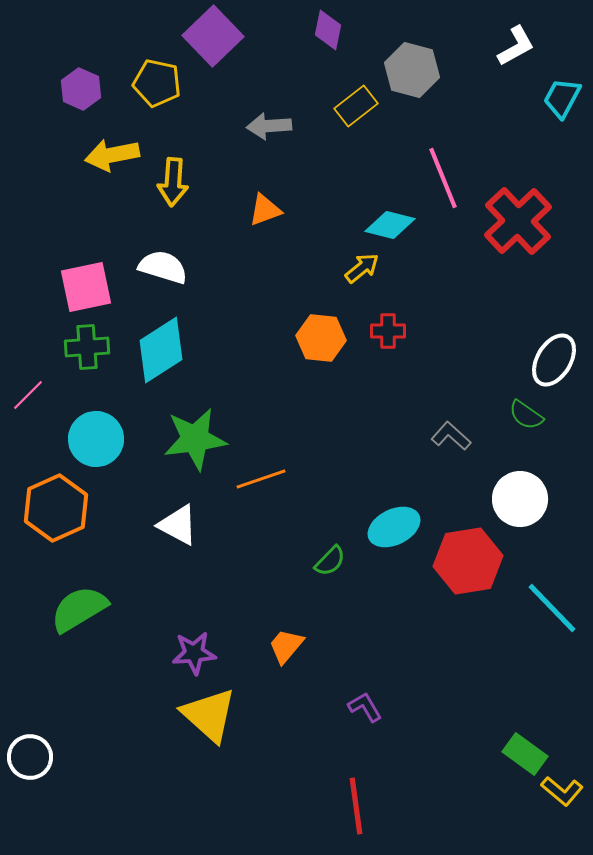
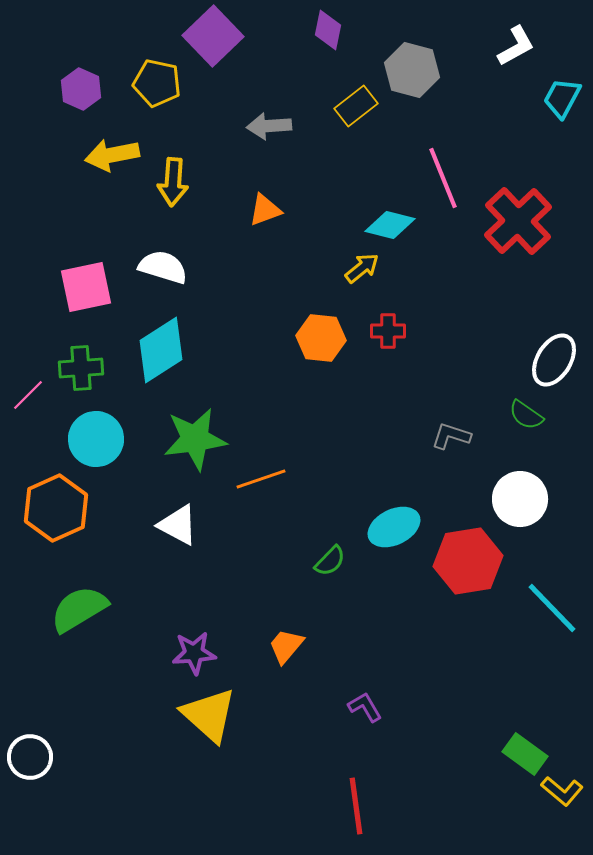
green cross at (87, 347): moved 6 px left, 21 px down
gray L-shape at (451, 436): rotated 24 degrees counterclockwise
